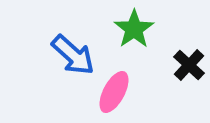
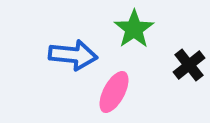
blue arrow: rotated 36 degrees counterclockwise
black cross: rotated 8 degrees clockwise
